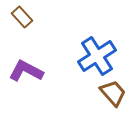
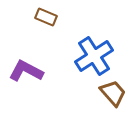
brown rectangle: moved 24 px right; rotated 25 degrees counterclockwise
blue cross: moved 3 px left
